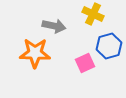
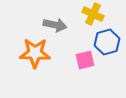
gray arrow: moved 1 px right, 1 px up
blue hexagon: moved 2 px left, 4 px up
pink square: moved 3 px up; rotated 12 degrees clockwise
